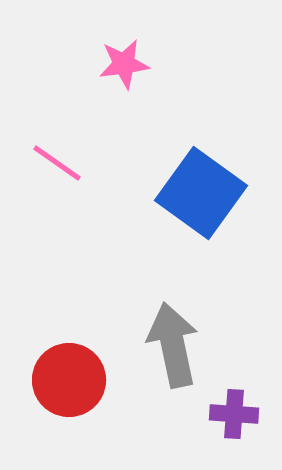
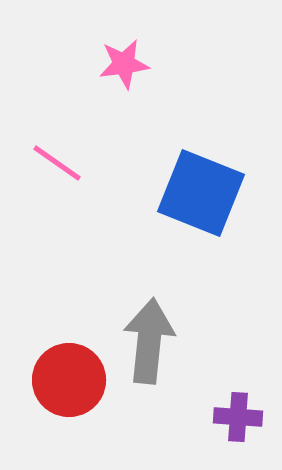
blue square: rotated 14 degrees counterclockwise
gray arrow: moved 24 px left, 4 px up; rotated 18 degrees clockwise
purple cross: moved 4 px right, 3 px down
